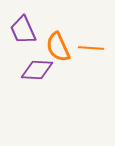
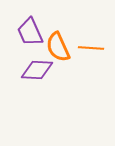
purple trapezoid: moved 7 px right, 2 px down
